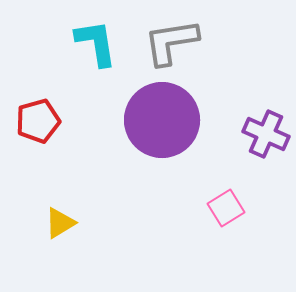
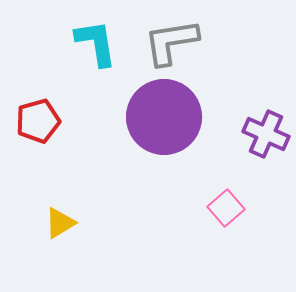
purple circle: moved 2 px right, 3 px up
pink square: rotated 9 degrees counterclockwise
